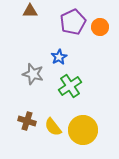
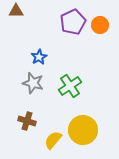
brown triangle: moved 14 px left
orange circle: moved 2 px up
blue star: moved 20 px left
gray star: moved 9 px down
yellow semicircle: moved 13 px down; rotated 78 degrees clockwise
